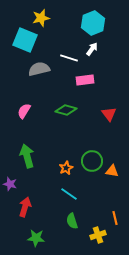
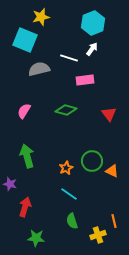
yellow star: moved 1 px up
orange triangle: rotated 16 degrees clockwise
orange line: moved 1 px left, 3 px down
